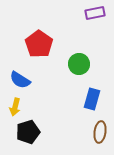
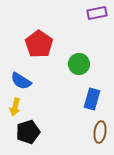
purple rectangle: moved 2 px right
blue semicircle: moved 1 px right, 1 px down
